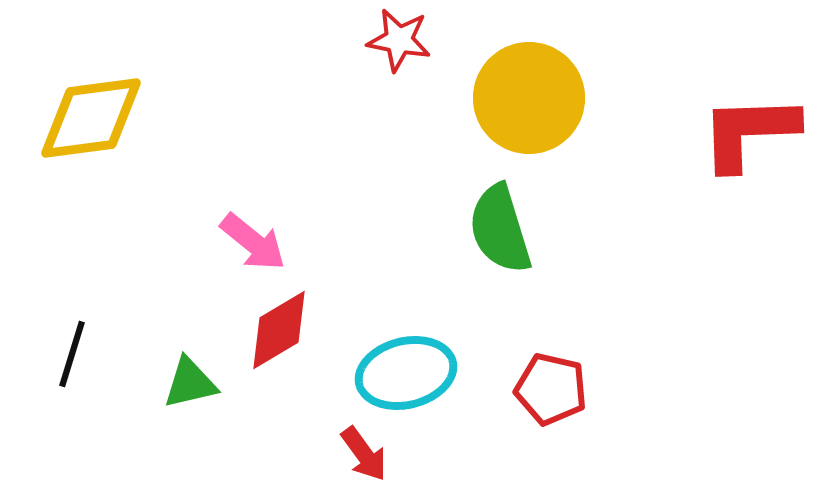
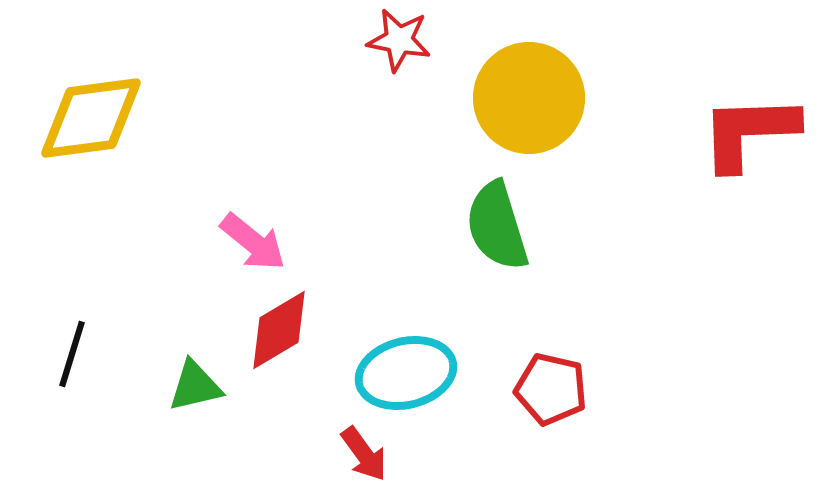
green semicircle: moved 3 px left, 3 px up
green triangle: moved 5 px right, 3 px down
